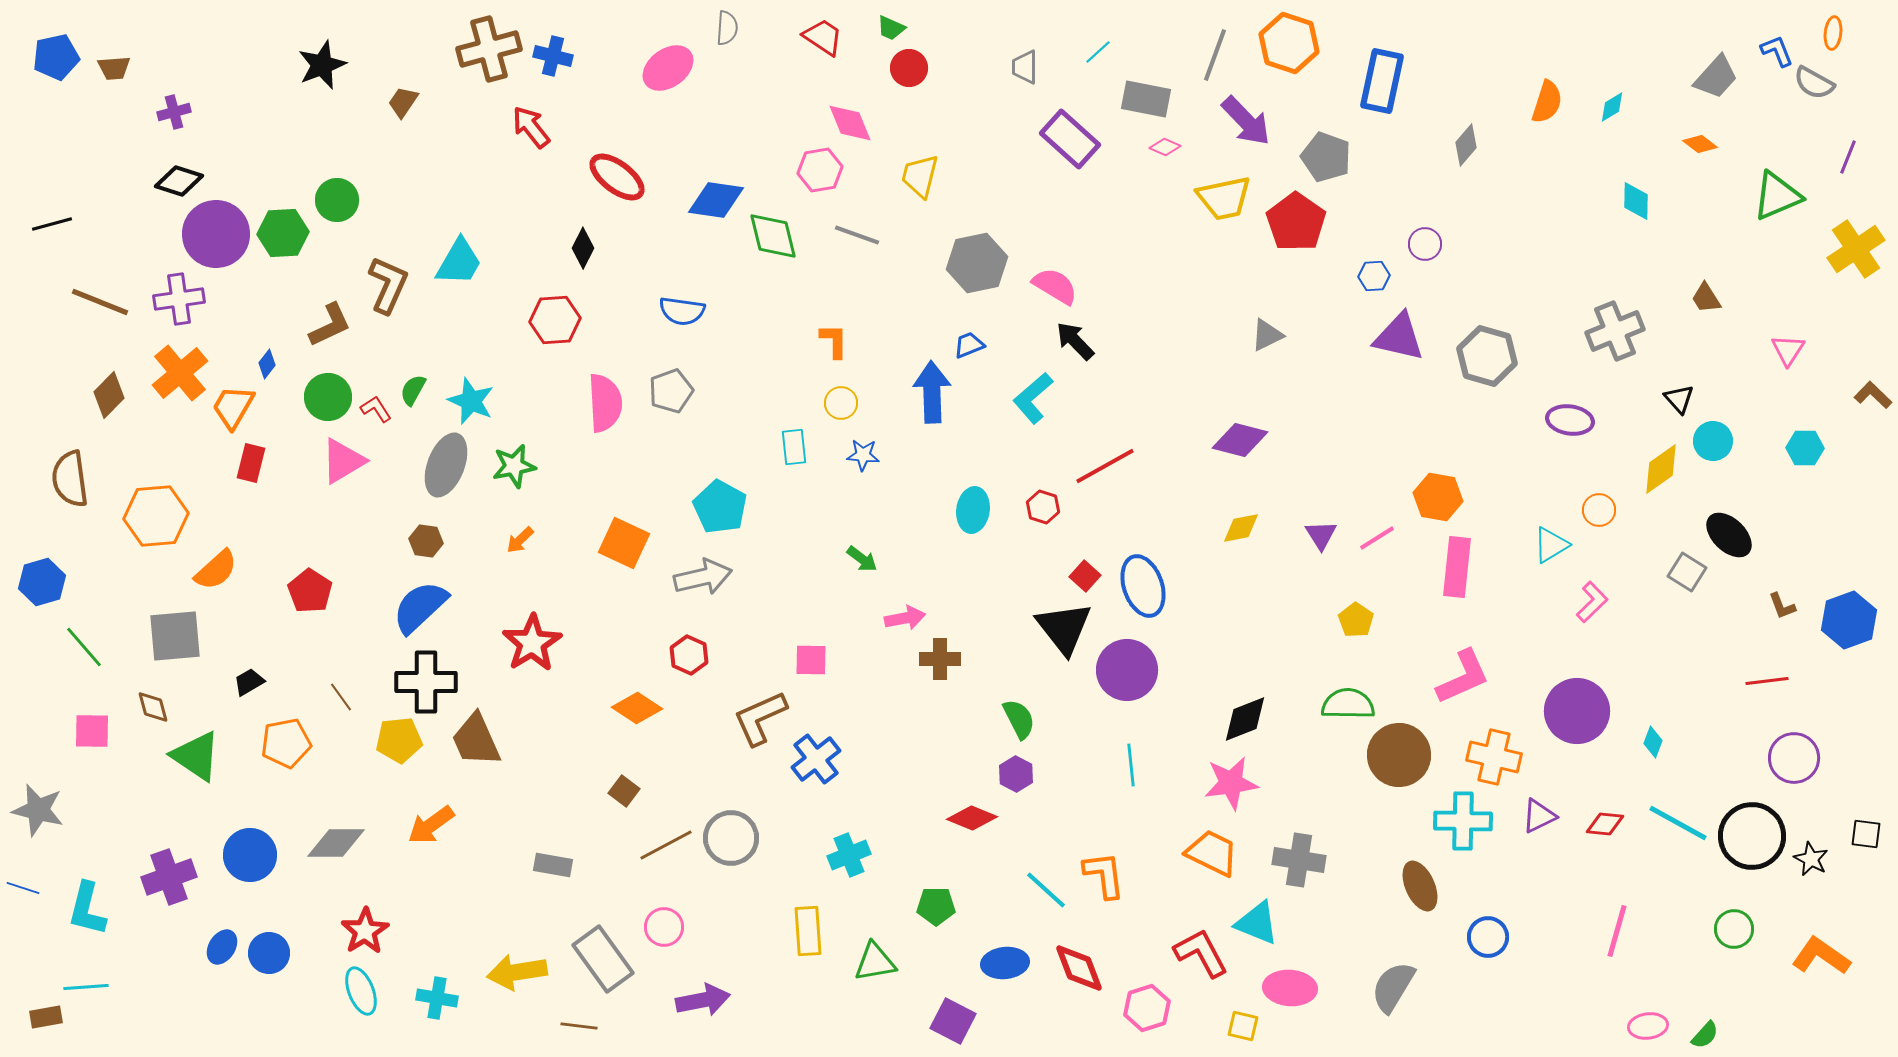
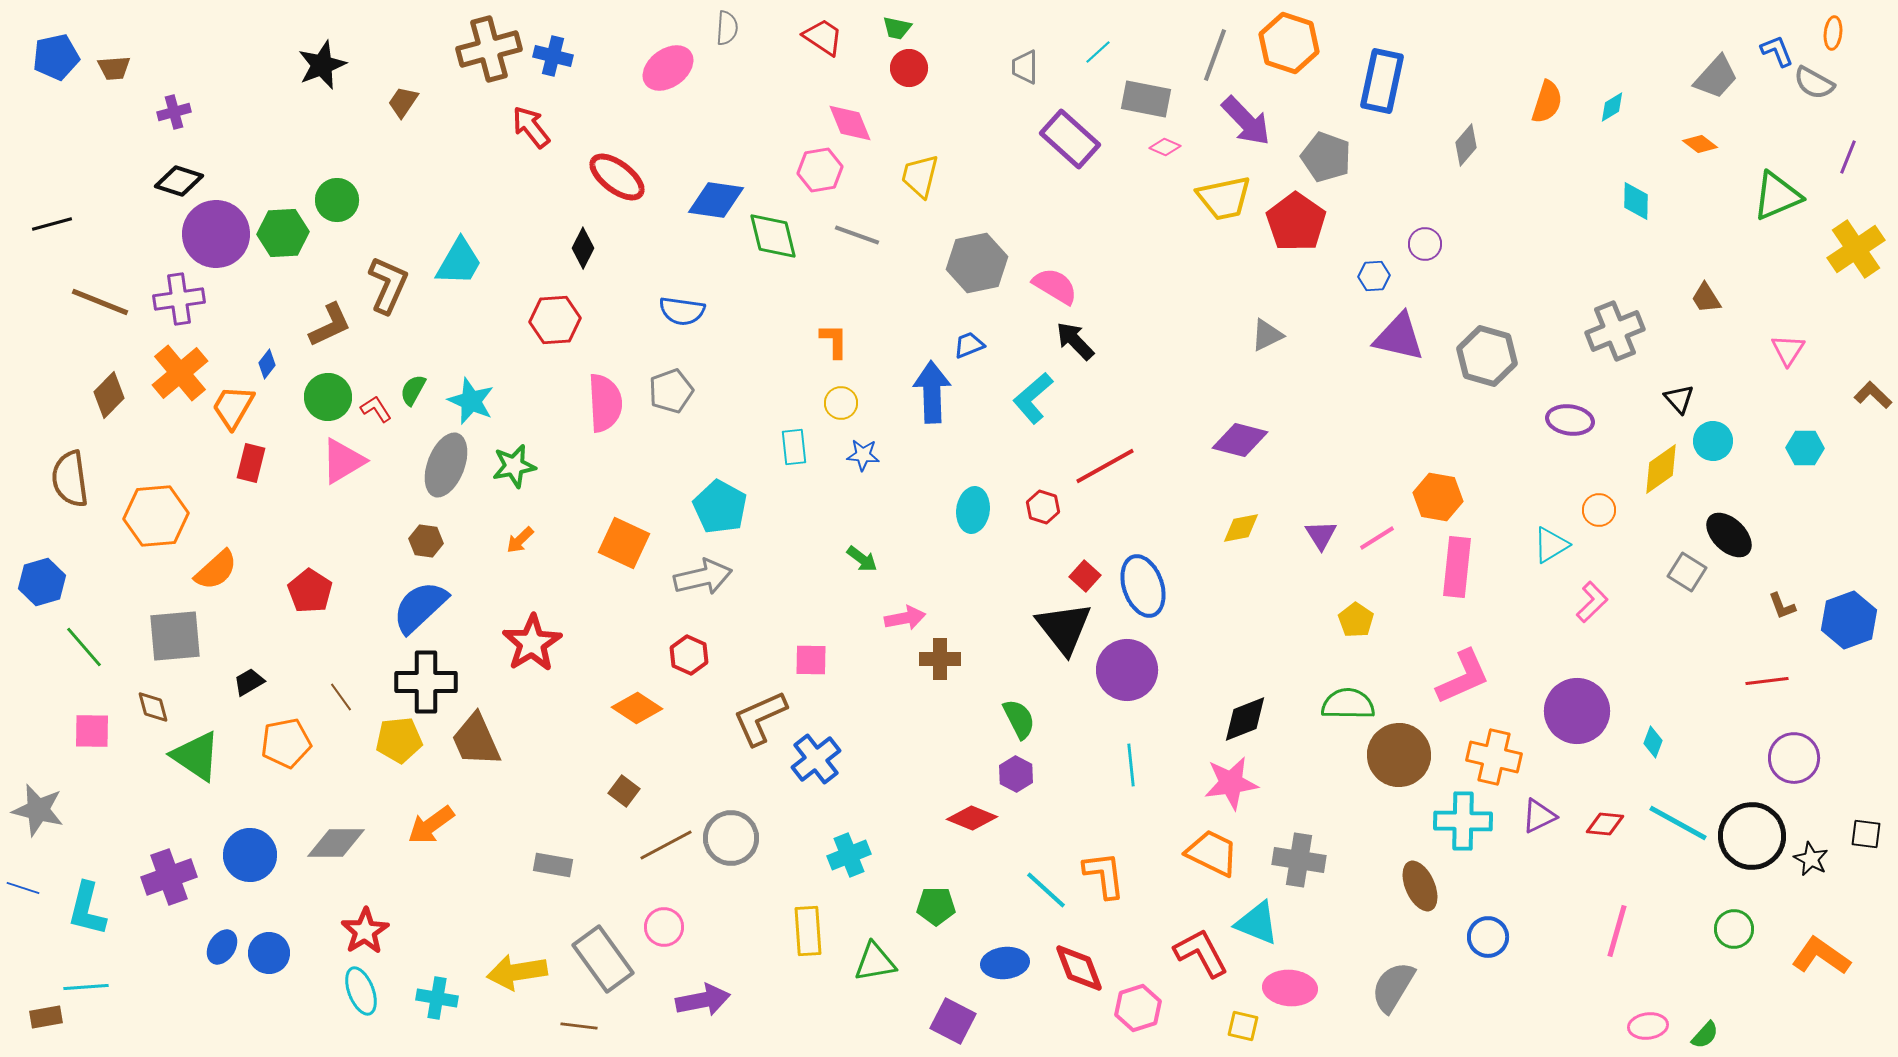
green trapezoid at (891, 28): moved 6 px right; rotated 12 degrees counterclockwise
pink hexagon at (1147, 1008): moved 9 px left
